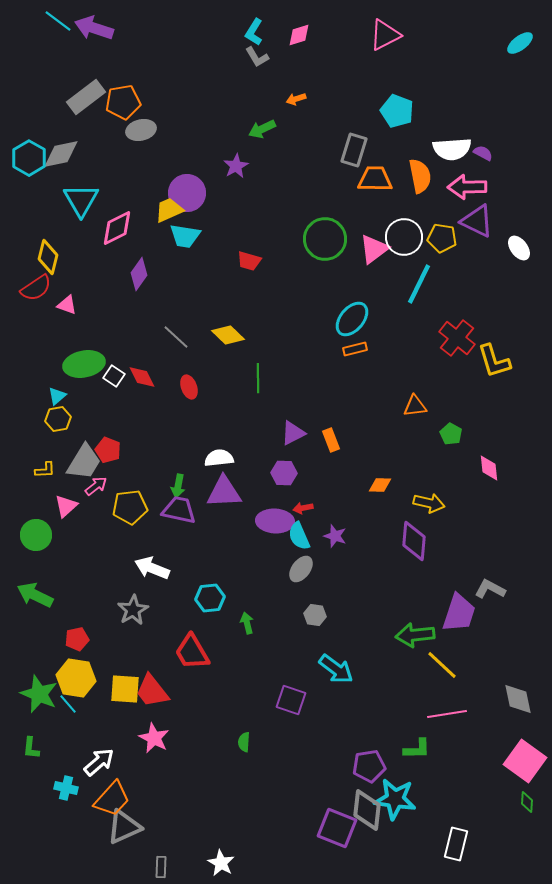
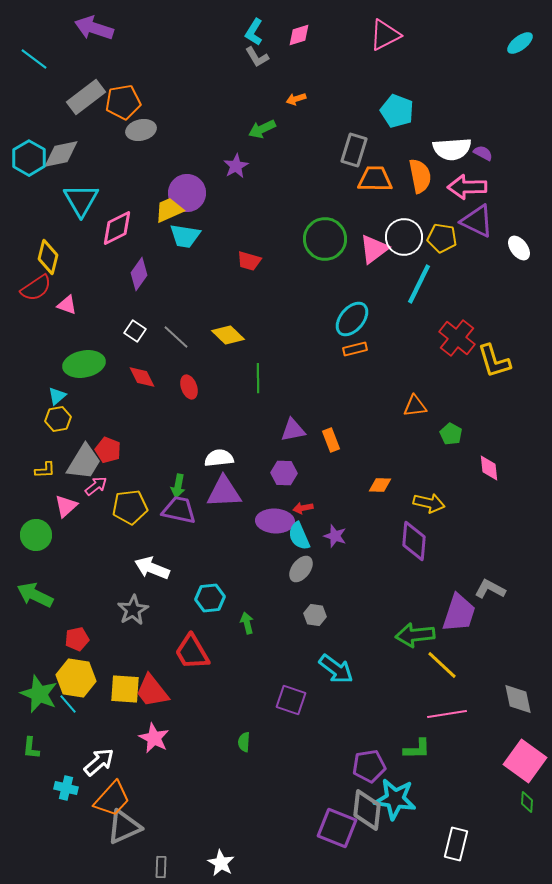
cyan line at (58, 21): moved 24 px left, 38 px down
white square at (114, 376): moved 21 px right, 45 px up
purple triangle at (293, 433): moved 3 px up; rotated 16 degrees clockwise
